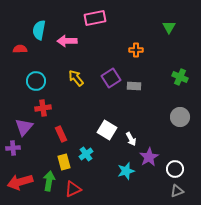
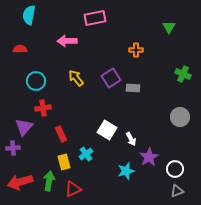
cyan semicircle: moved 10 px left, 15 px up
green cross: moved 3 px right, 3 px up
gray rectangle: moved 1 px left, 2 px down
